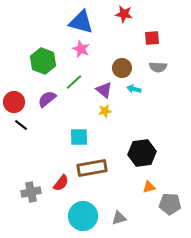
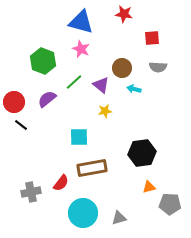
purple triangle: moved 3 px left, 5 px up
cyan circle: moved 3 px up
